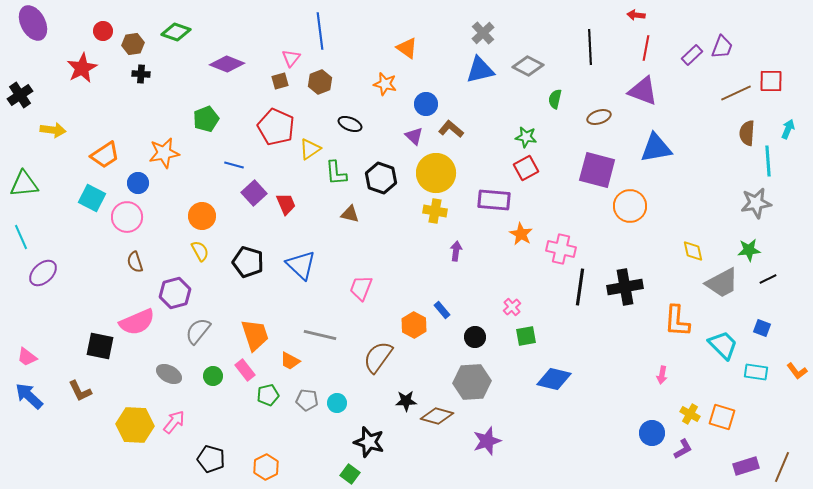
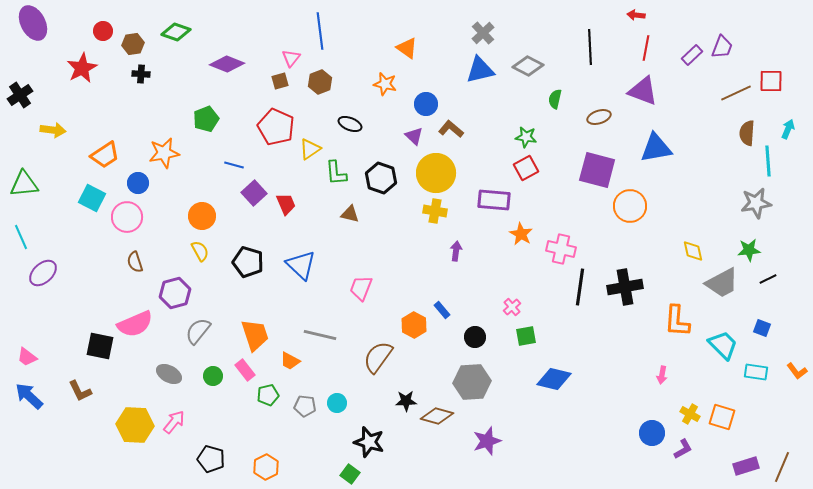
pink semicircle at (137, 322): moved 2 px left, 2 px down
gray pentagon at (307, 400): moved 2 px left, 6 px down
